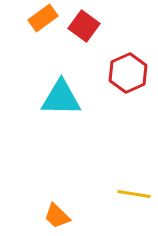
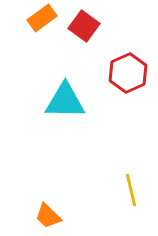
orange rectangle: moved 1 px left
cyan triangle: moved 4 px right, 3 px down
yellow line: moved 3 px left, 4 px up; rotated 68 degrees clockwise
orange trapezoid: moved 9 px left
